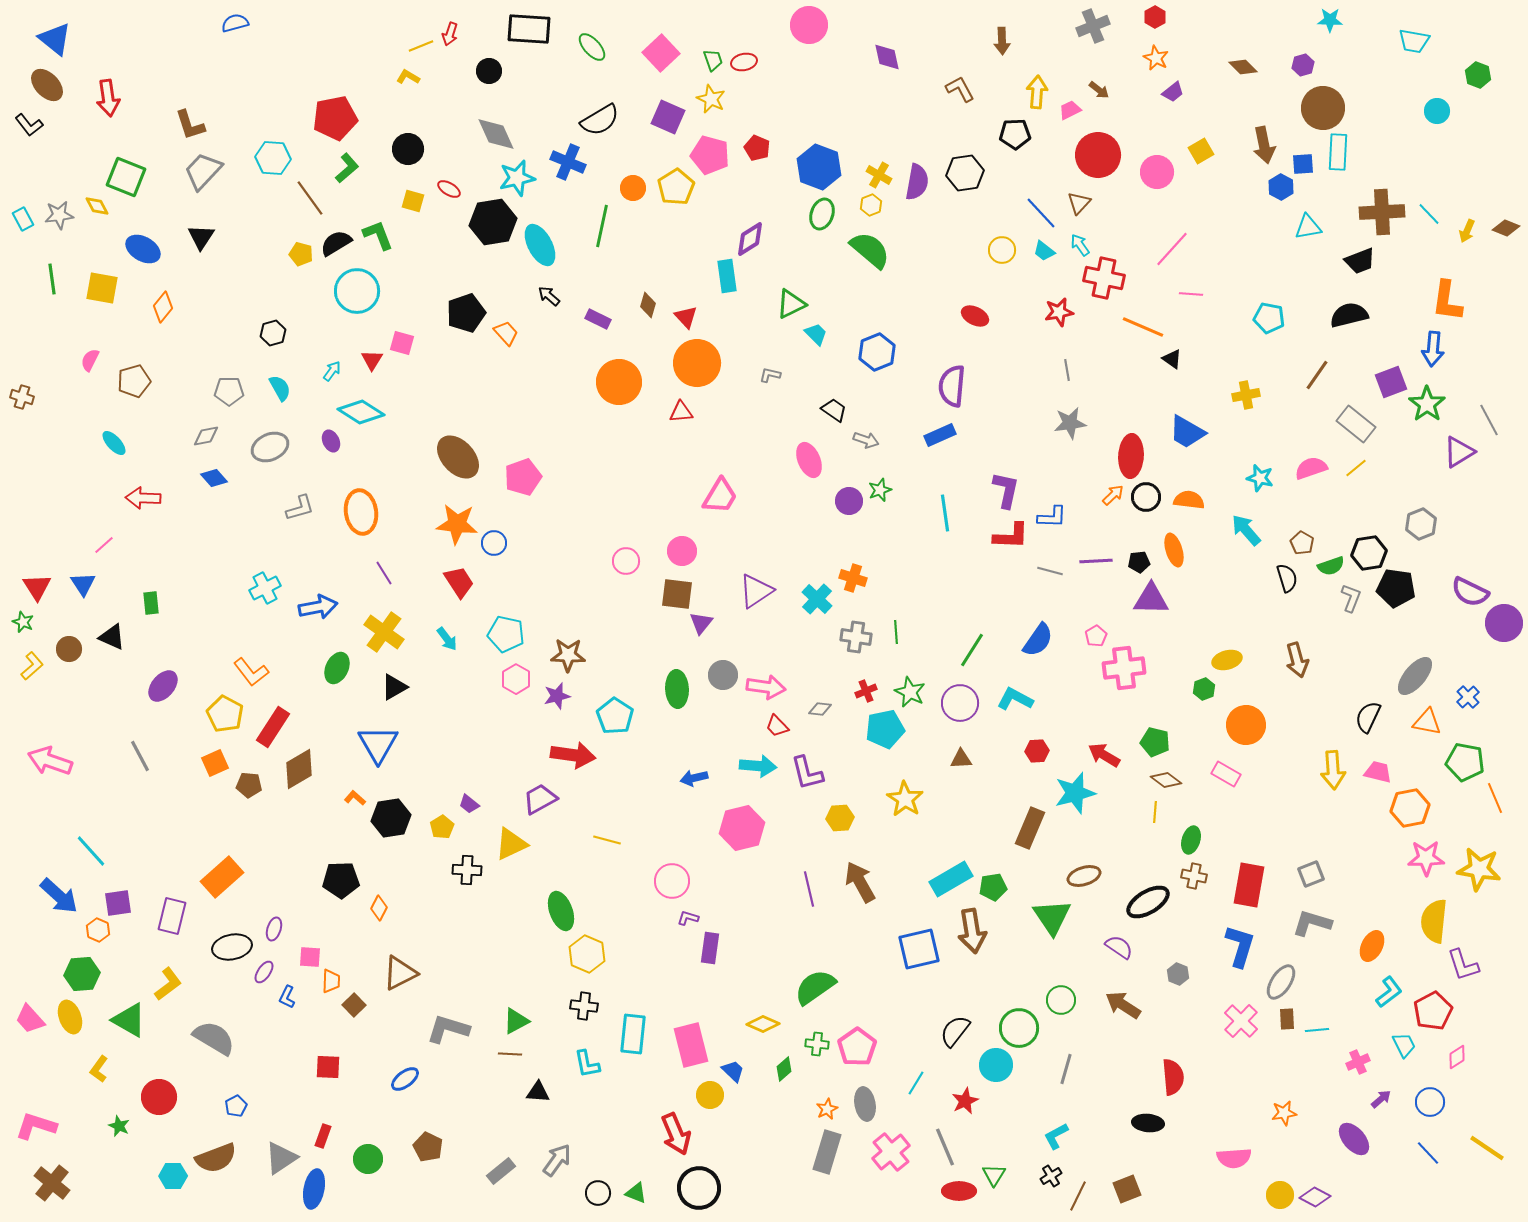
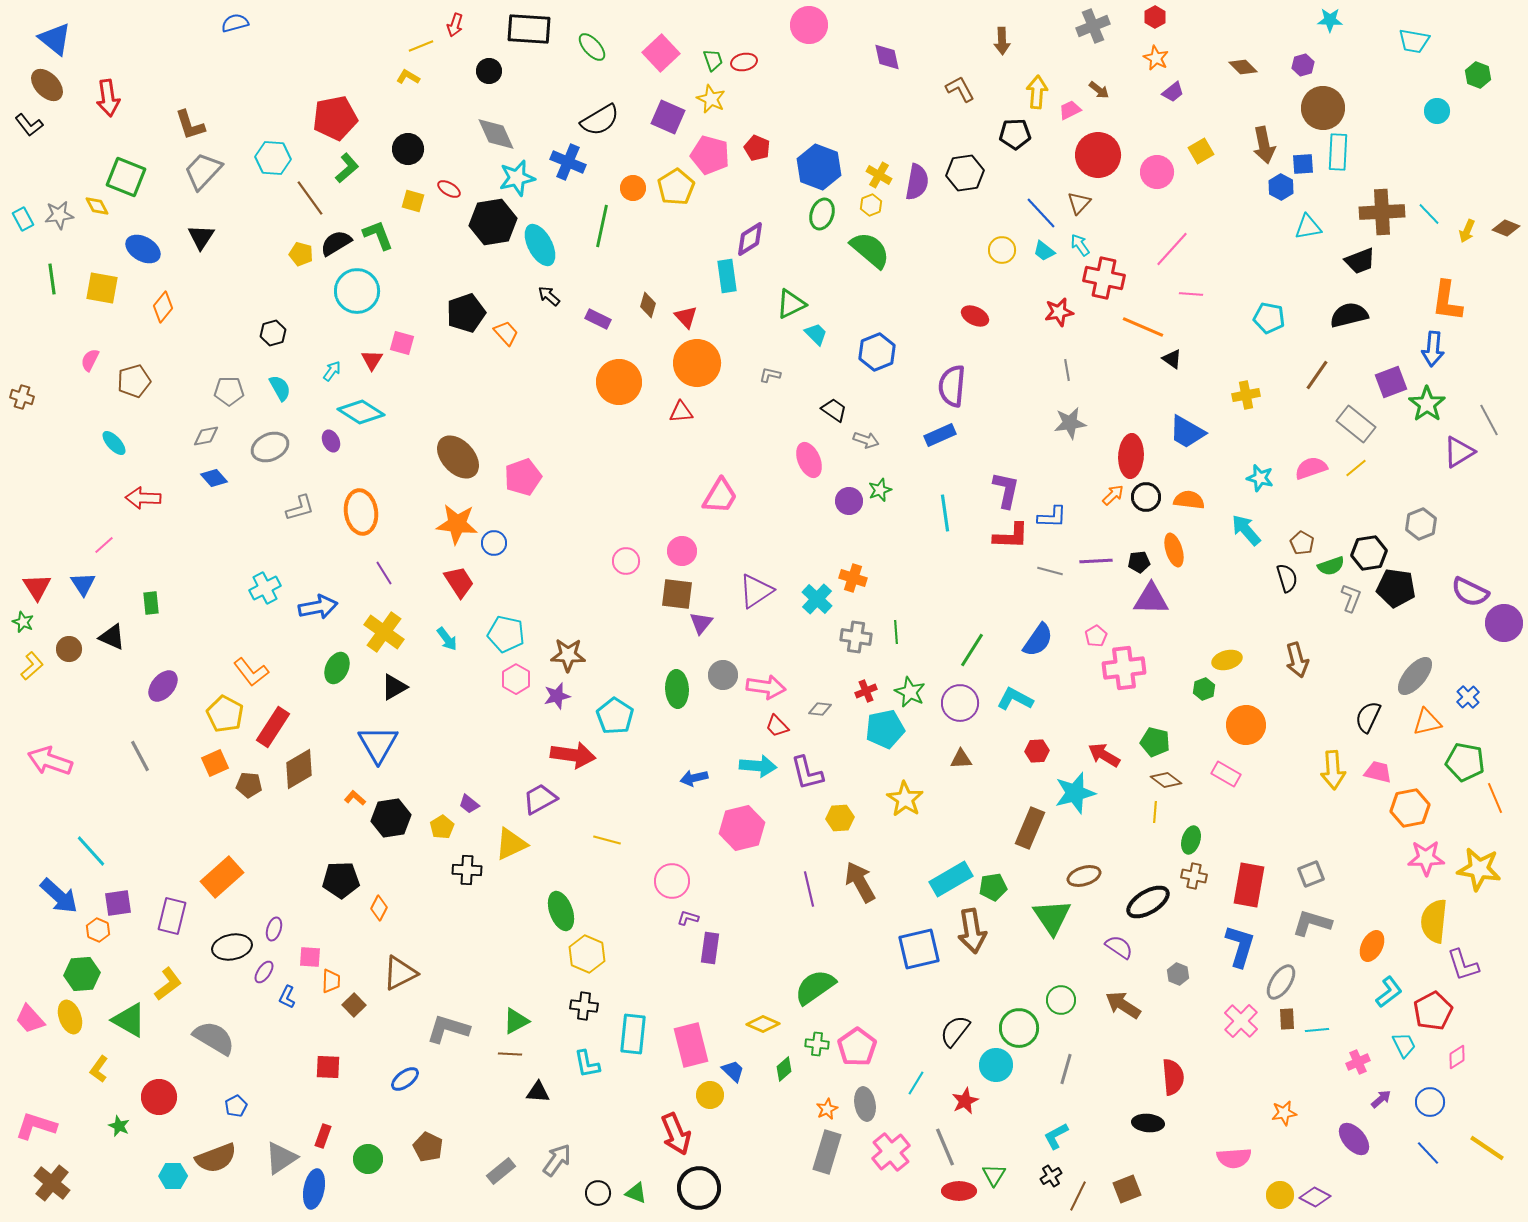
red arrow at (450, 34): moved 5 px right, 9 px up
orange triangle at (1427, 722): rotated 24 degrees counterclockwise
